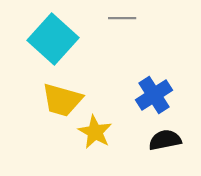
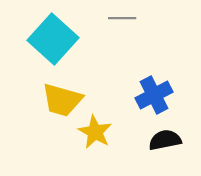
blue cross: rotated 6 degrees clockwise
